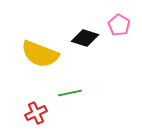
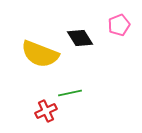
pink pentagon: rotated 20 degrees clockwise
black diamond: moved 5 px left; rotated 40 degrees clockwise
red cross: moved 10 px right, 2 px up
